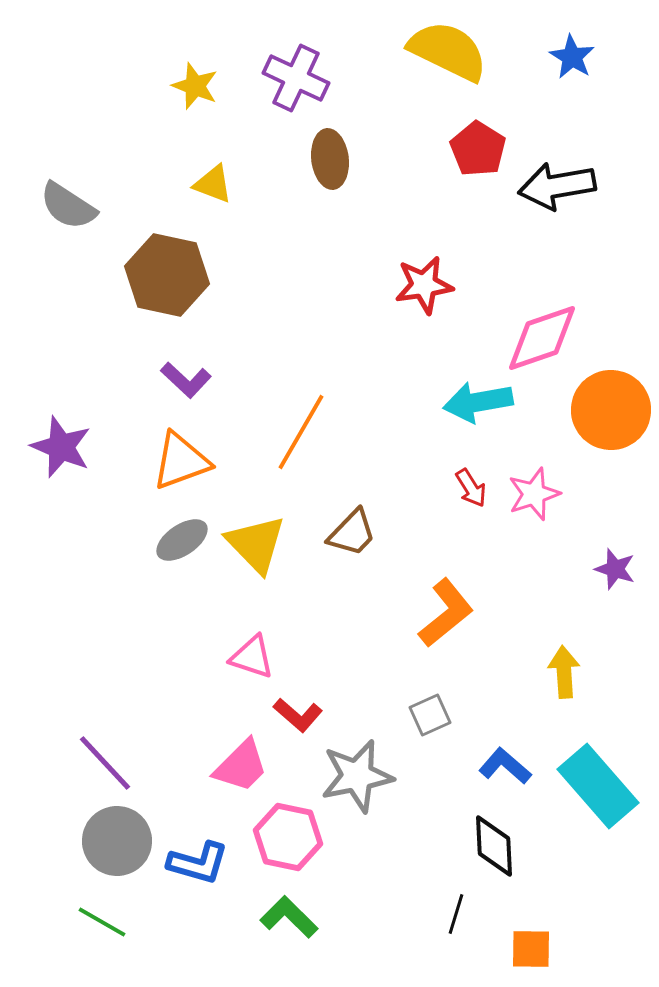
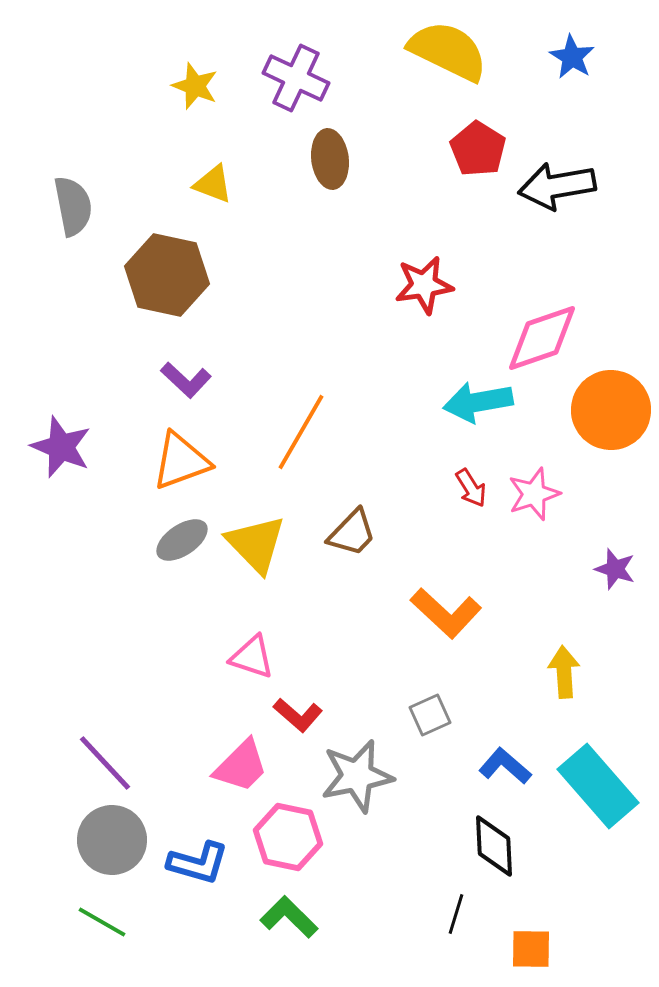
gray semicircle at (68, 206): moved 5 px right; rotated 134 degrees counterclockwise
orange L-shape at (446, 613): rotated 82 degrees clockwise
gray circle at (117, 841): moved 5 px left, 1 px up
